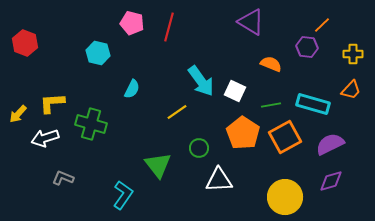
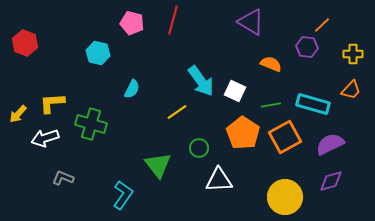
red line: moved 4 px right, 7 px up
